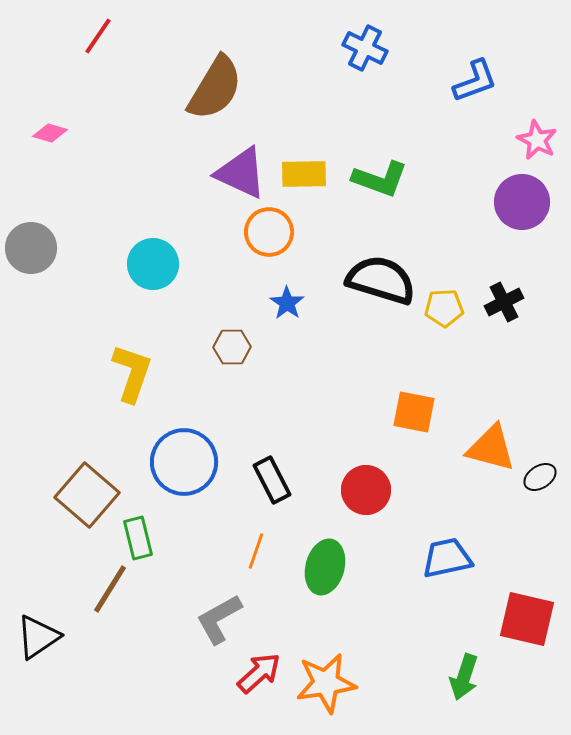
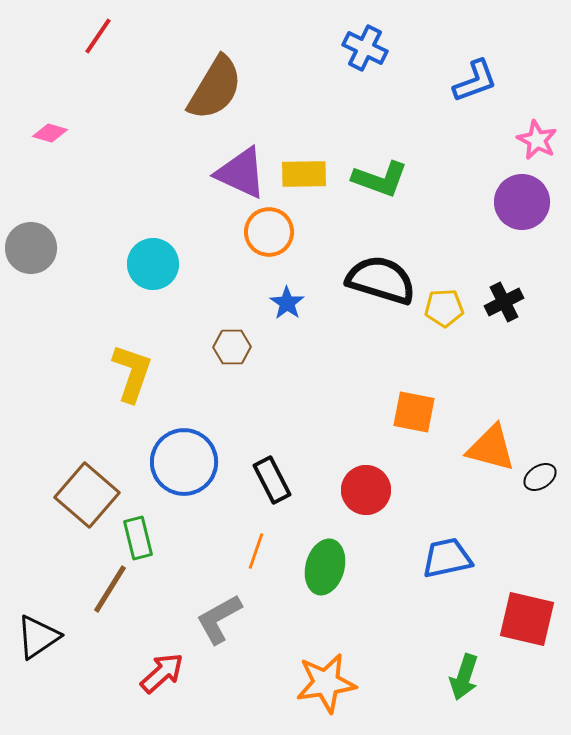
red arrow: moved 97 px left
